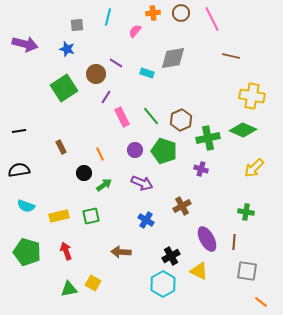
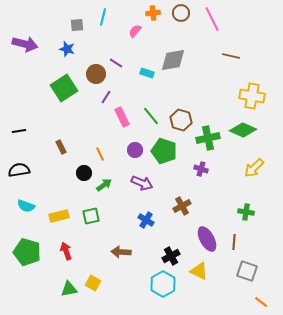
cyan line at (108, 17): moved 5 px left
gray diamond at (173, 58): moved 2 px down
brown hexagon at (181, 120): rotated 20 degrees counterclockwise
gray square at (247, 271): rotated 10 degrees clockwise
